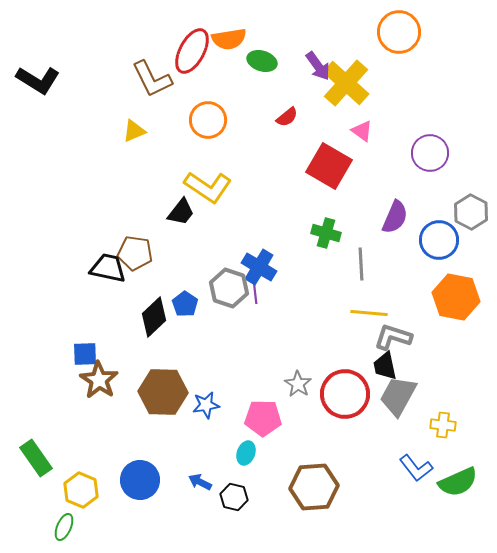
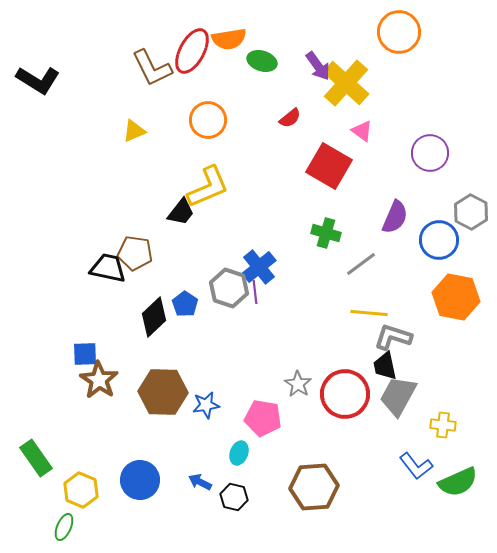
brown L-shape at (152, 79): moved 11 px up
red semicircle at (287, 117): moved 3 px right, 1 px down
yellow L-shape at (208, 187): rotated 57 degrees counterclockwise
gray line at (361, 264): rotated 56 degrees clockwise
blue cross at (259, 267): rotated 20 degrees clockwise
pink pentagon at (263, 418): rotated 9 degrees clockwise
cyan ellipse at (246, 453): moved 7 px left
blue L-shape at (416, 468): moved 2 px up
